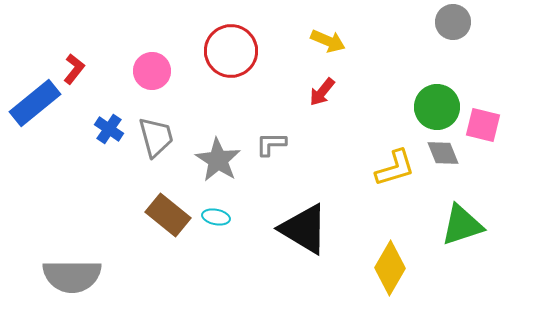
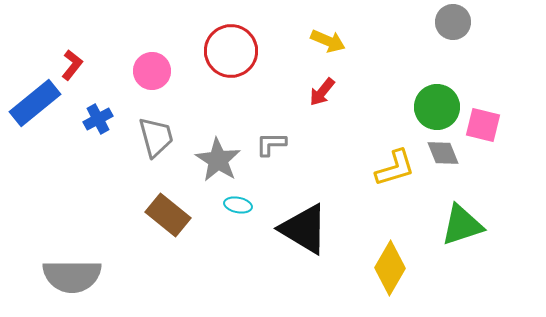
red L-shape: moved 2 px left, 4 px up
blue cross: moved 11 px left, 10 px up; rotated 28 degrees clockwise
cyan ellipse: moved 22 px right, 12 px up
